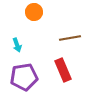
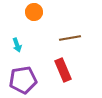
purple pentagon: moved 1 px left, 3 px down
